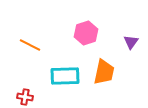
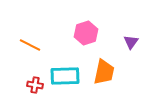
red cross: moved 10 px right, 12 px up
